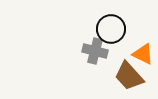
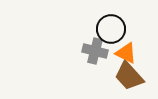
orange triangle: moved 17 px left, 1 px up
